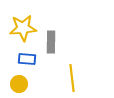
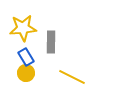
blue rectangle: moved 1 px left, 2 px up; rotated 54 degrees clockwise
yellow line: moved 1 px up; rotated 56 degrees counterclockwise
yellow circle: moved 7 px right, 11 px up
